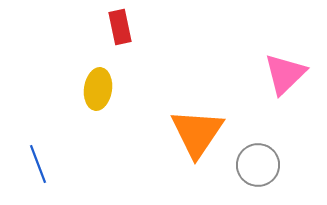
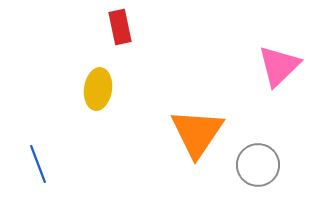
pink triangle: moved 6 px left, 8 px up
